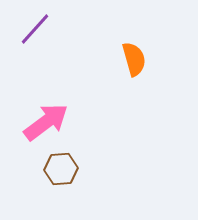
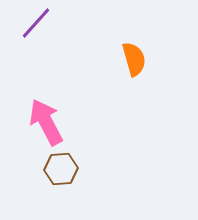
purple line: moved 1 px right, 6 px up
pink arrow: rotated 81 degrees counterclockwise
